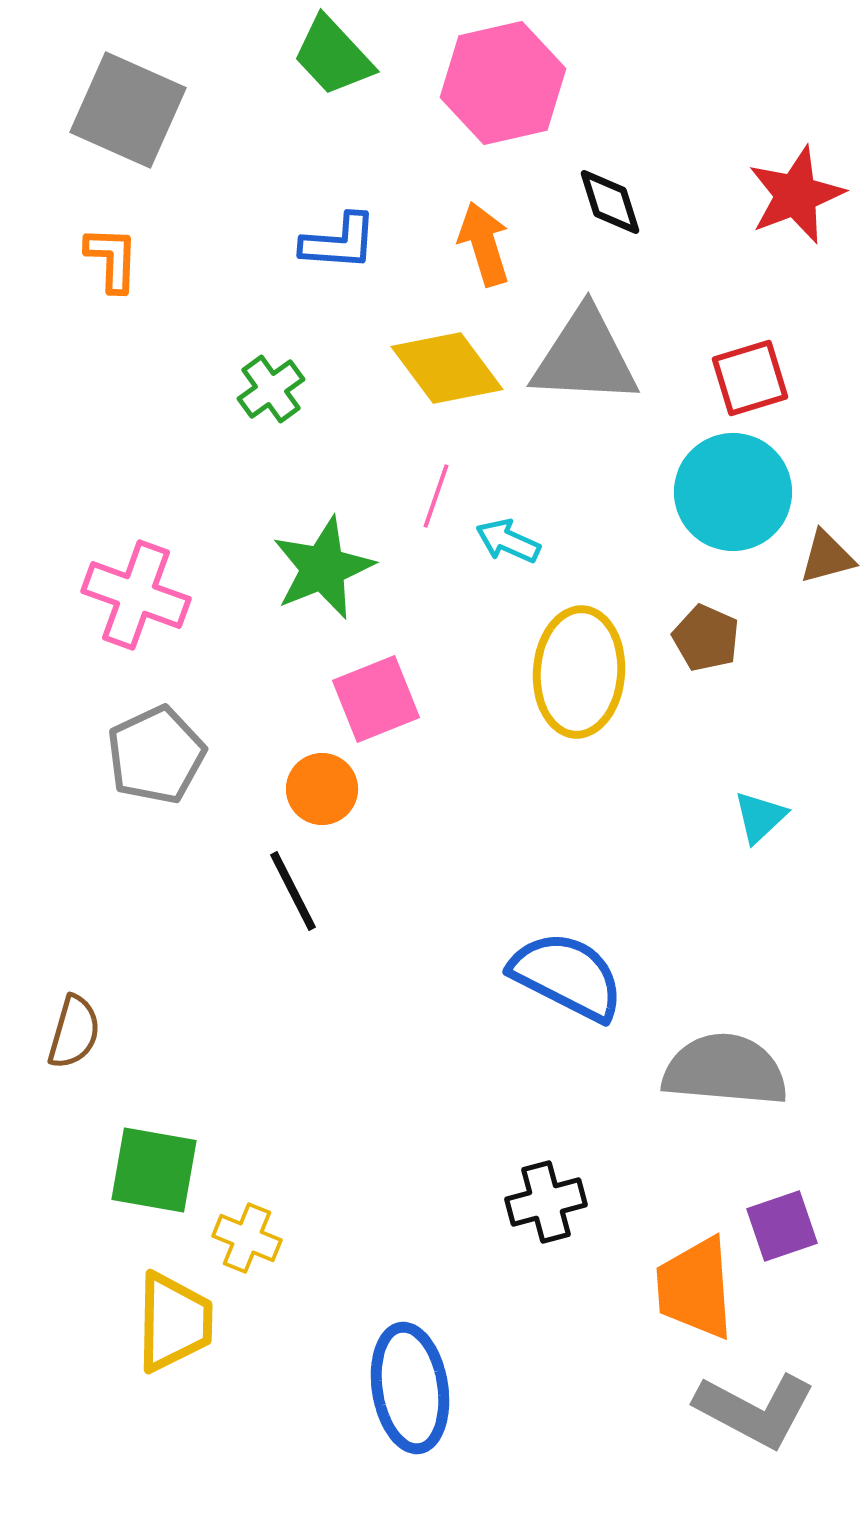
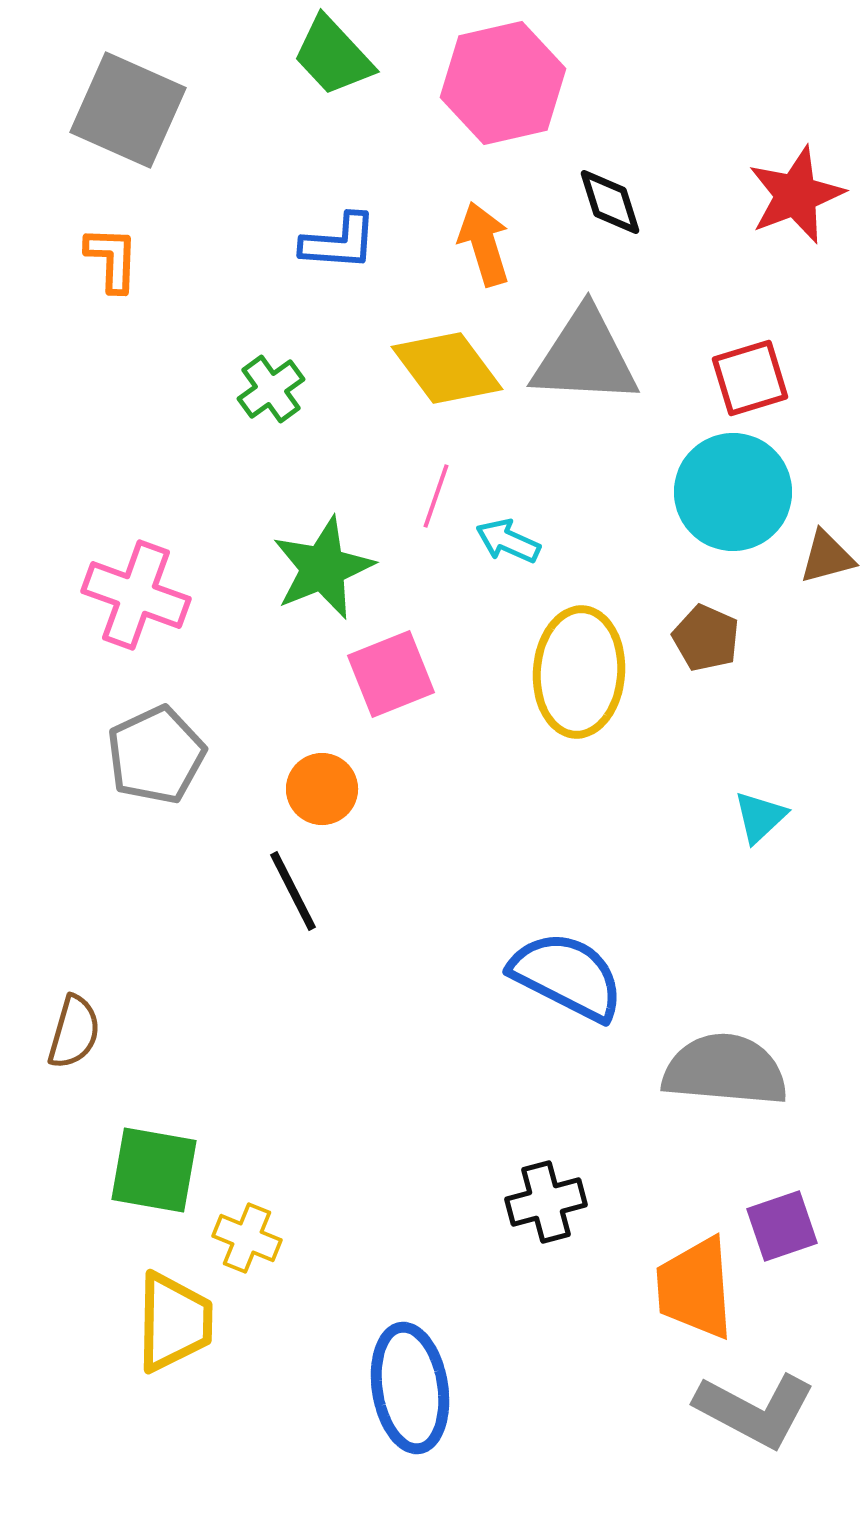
pink square: moved 15 px right, 25 px up
